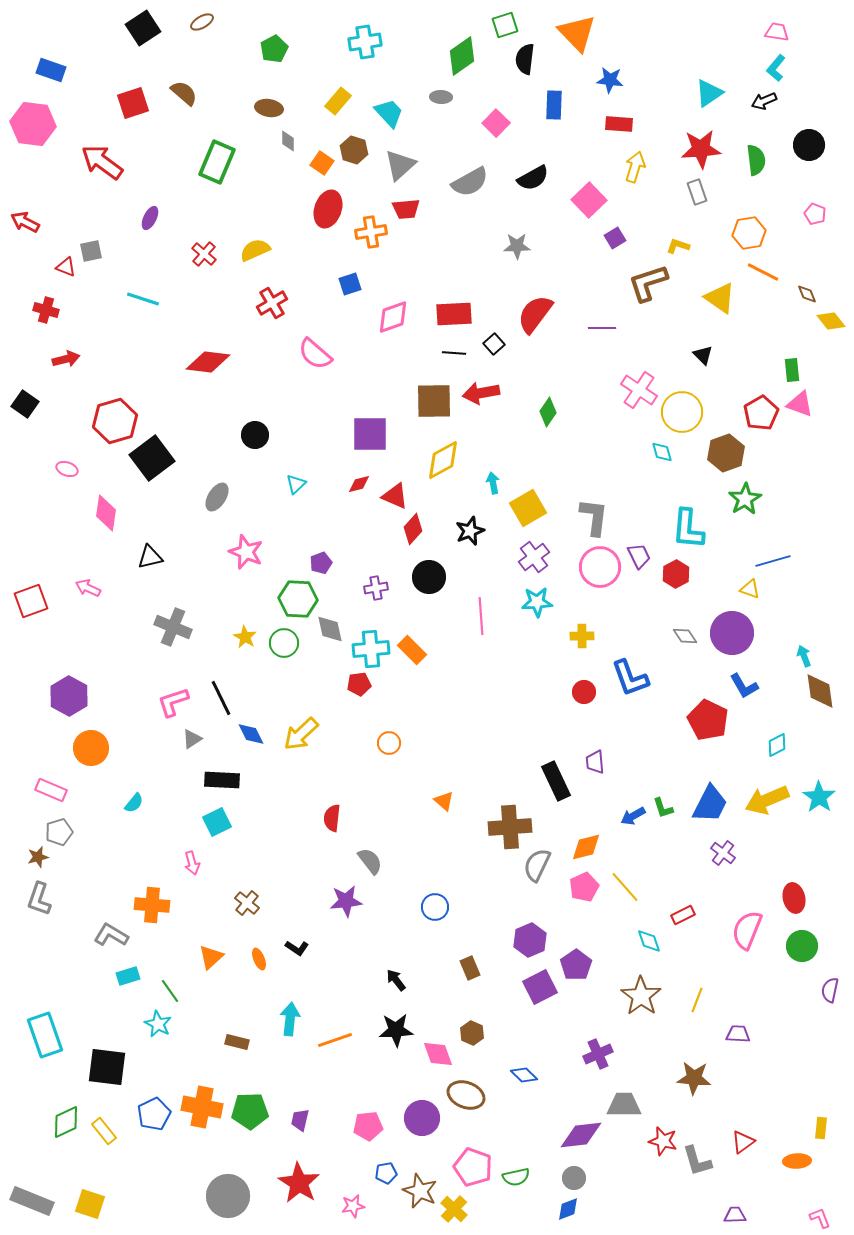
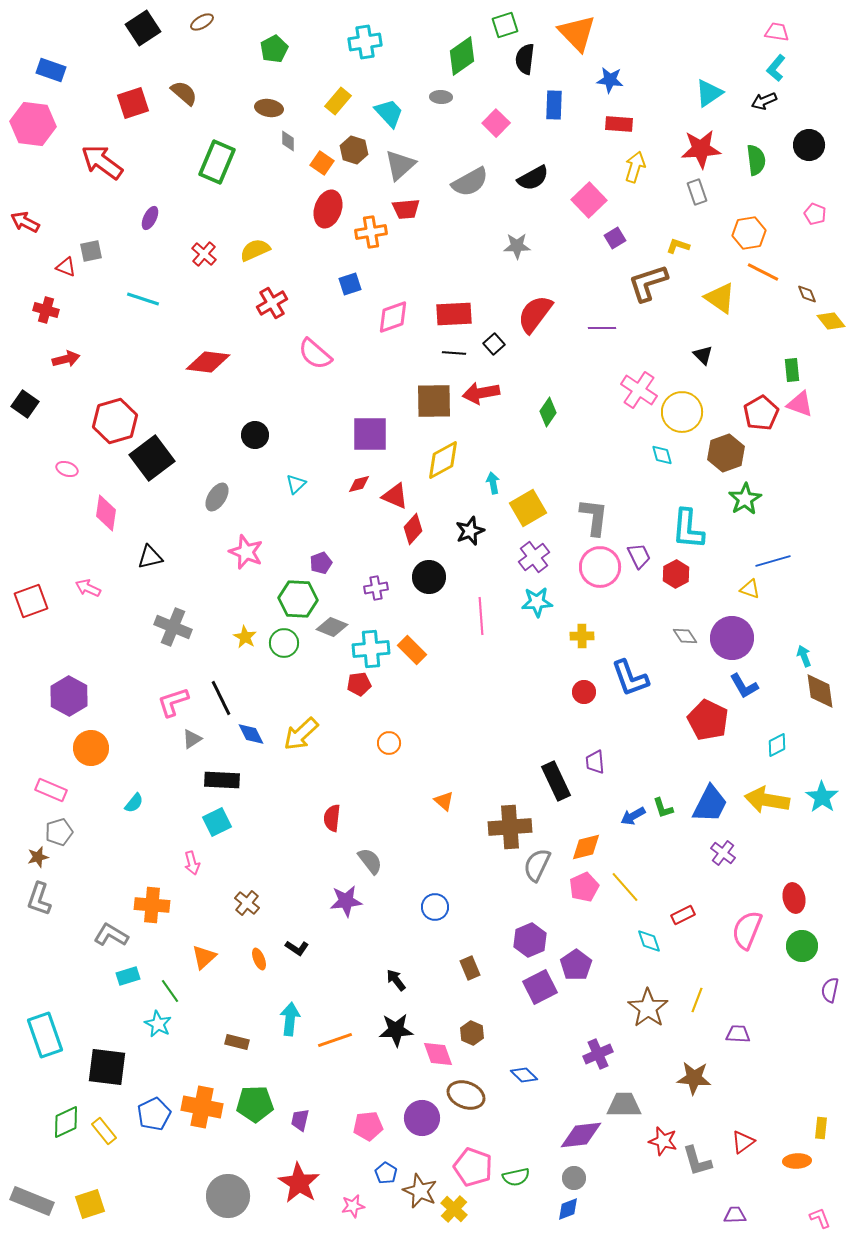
cyan diamond at (662, 452): moved 3 px down
gray diamond at (330, 629): moved 2 px right, 2 px up; rotated 56 degrees counterclockwise
purple circle at (732, 633): moved 5 px down
cyan star at (819, 797): moved 3 px right
yellow arrow at (767, 800): rotated 33 degrees clockwise
orange triangle at (211, 957): moved 7 px left
brown star at (641, 996): moved 7 px right, 12 px down
green pentagon at (250, 1111): moved 5 px right, 7 px up
blue pentagon at (386, 1173): rotated 30 degrees counterclockwise
yellow square at (90, 1204): rotated 36 degrees counterclockwise
